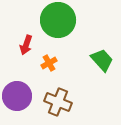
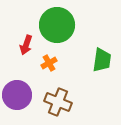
green circle: moved 1 px left, 5 px down
green trapezoid: rotated 50 degrees clockwise
purple circle: moved 1 px up
